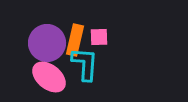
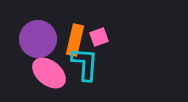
pink square: rotated 18 degrees counterclockwise
purple circle: moved 9 px left, 4 px up
pink ellipse: moved 4 px up
